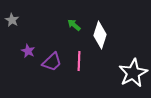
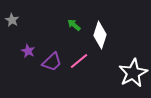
pink line: rotated 48 degrees clockwise
